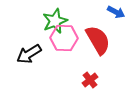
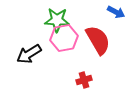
green star: moved 2 px right, 1 px up; rotated 25 degrees clockwise
pink hexagon: rotated 12 degrees counterclockwise
red cross: moved 6 px left; rotated 21 degrees clockwise
